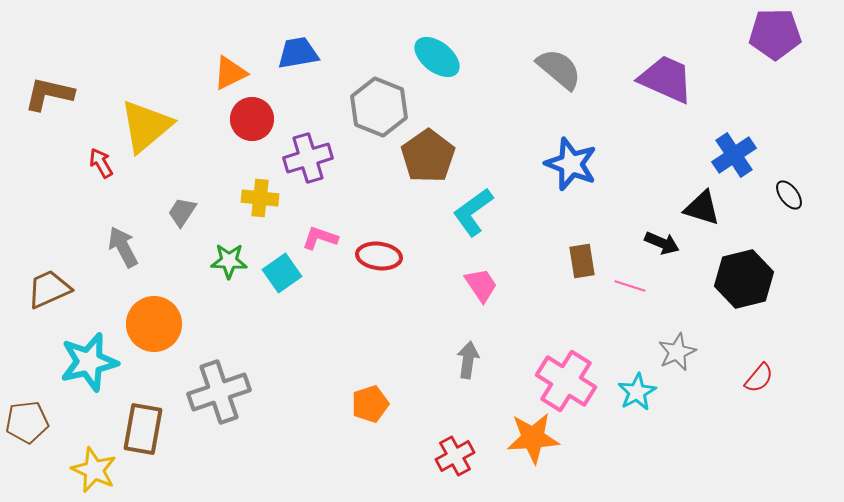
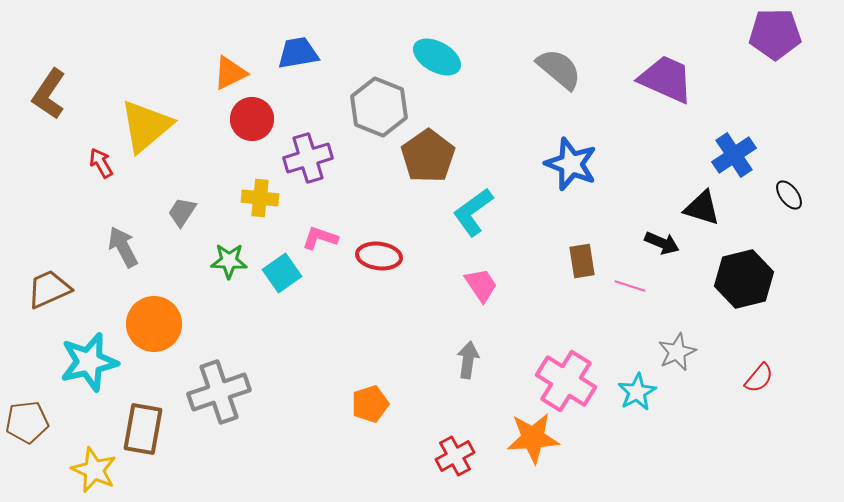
cyan ellipse at (437, 57): rotated 9 degrees counterclockwise
brown L-shape at (49, 94): rotated 69 degrees counterclockwise
